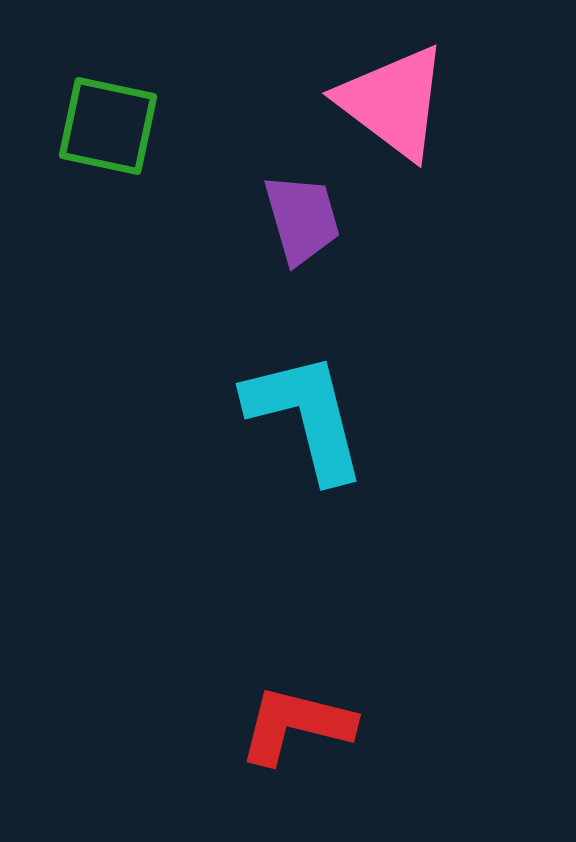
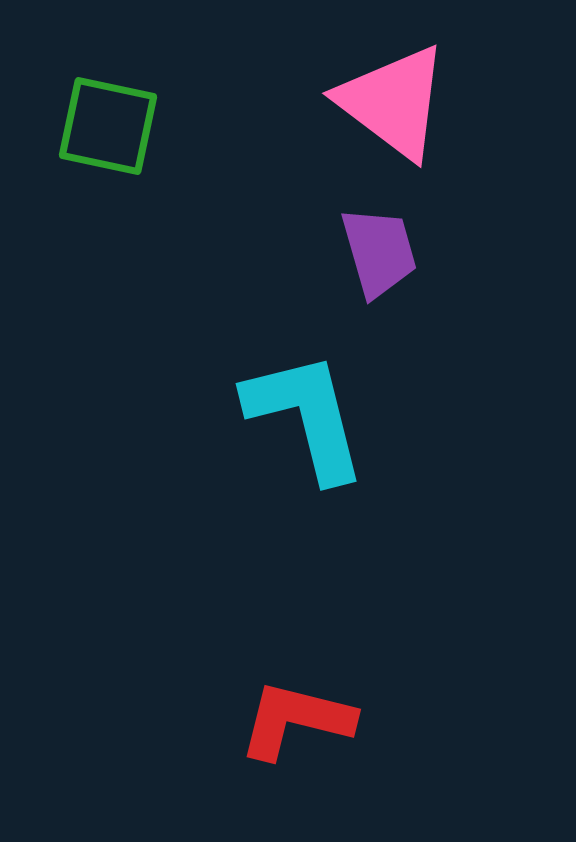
purple trapezoid: moved 77 px right, 33 px down
red L-shape: moved 5 px up
